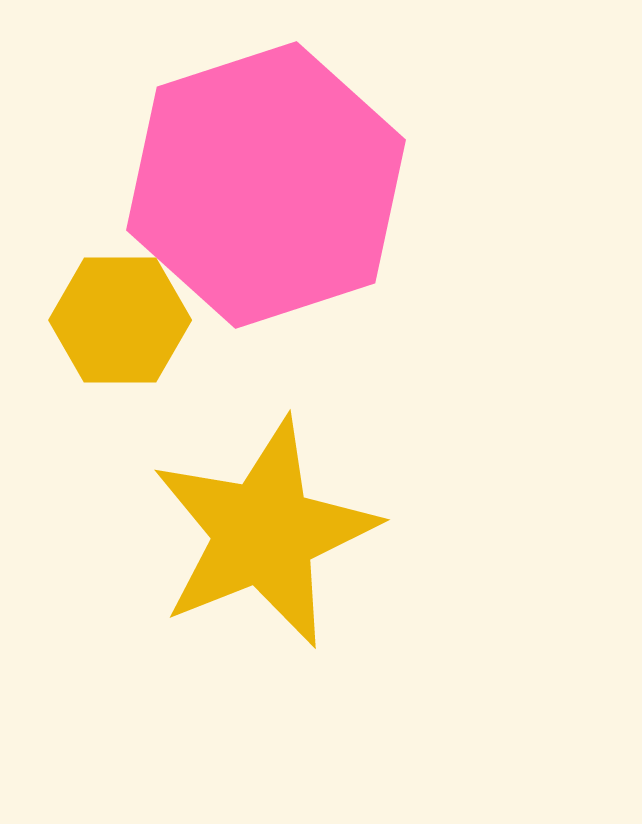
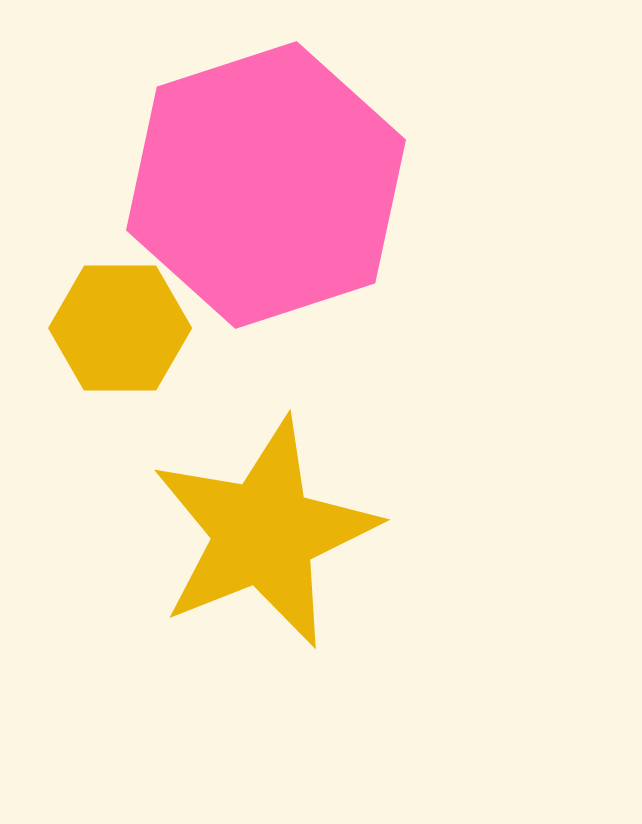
yellow hexagon: moved 8 px down
